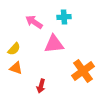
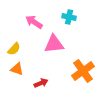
cyan cross: moved 5 px right; rotated 16 degrees clockwise
orange triangle: moved 1 px right, 1 px down
red arrow: moved 3 px up; rotated 128 degrees counterclockwise
